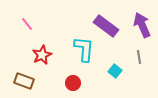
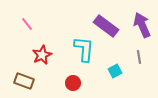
cyan square: rotated 24 degrees clockwise
